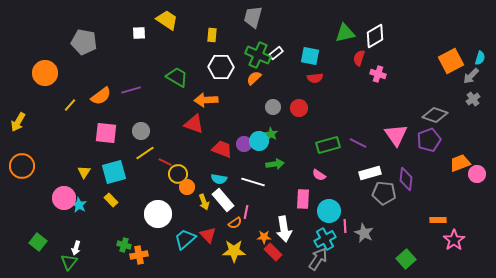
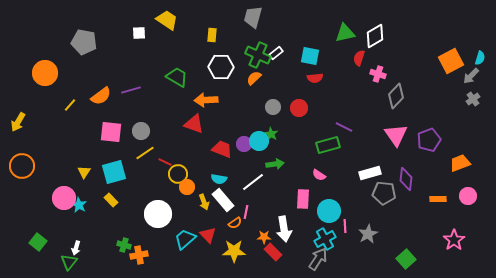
gray diamond at (435, 115): moved 39 px left, 19 px up; rotated 65 degrees counterclockwise
pink square at (106, 133): moved 5 px right, 1 px up
purple line at (358, 143): moved 14 px left, 16 px up
pink circle at (477, 174): moved 9 px left, 22 px down
white line at (253, 182): rotated 55 degrees counterclockwise
orange rectangle at (438, 220): moved 21 px up
gray star at (364, 233): moved 4 px right, 1 px down; rotated 18 degrees clockwise
